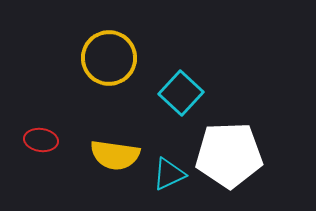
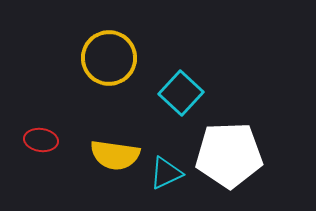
cyan triangle: moved 3 px left, 1 px up
